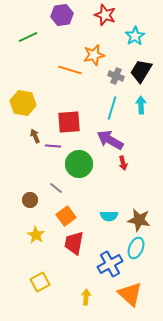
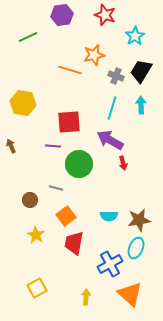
brown arrow: moved 24 px left, 10 px down
gray line: rotated 24 degrees counterclockwise
brown star: rotated 20 degrees counterclockwise
yellow square: moved 3 px left, 6 px down
